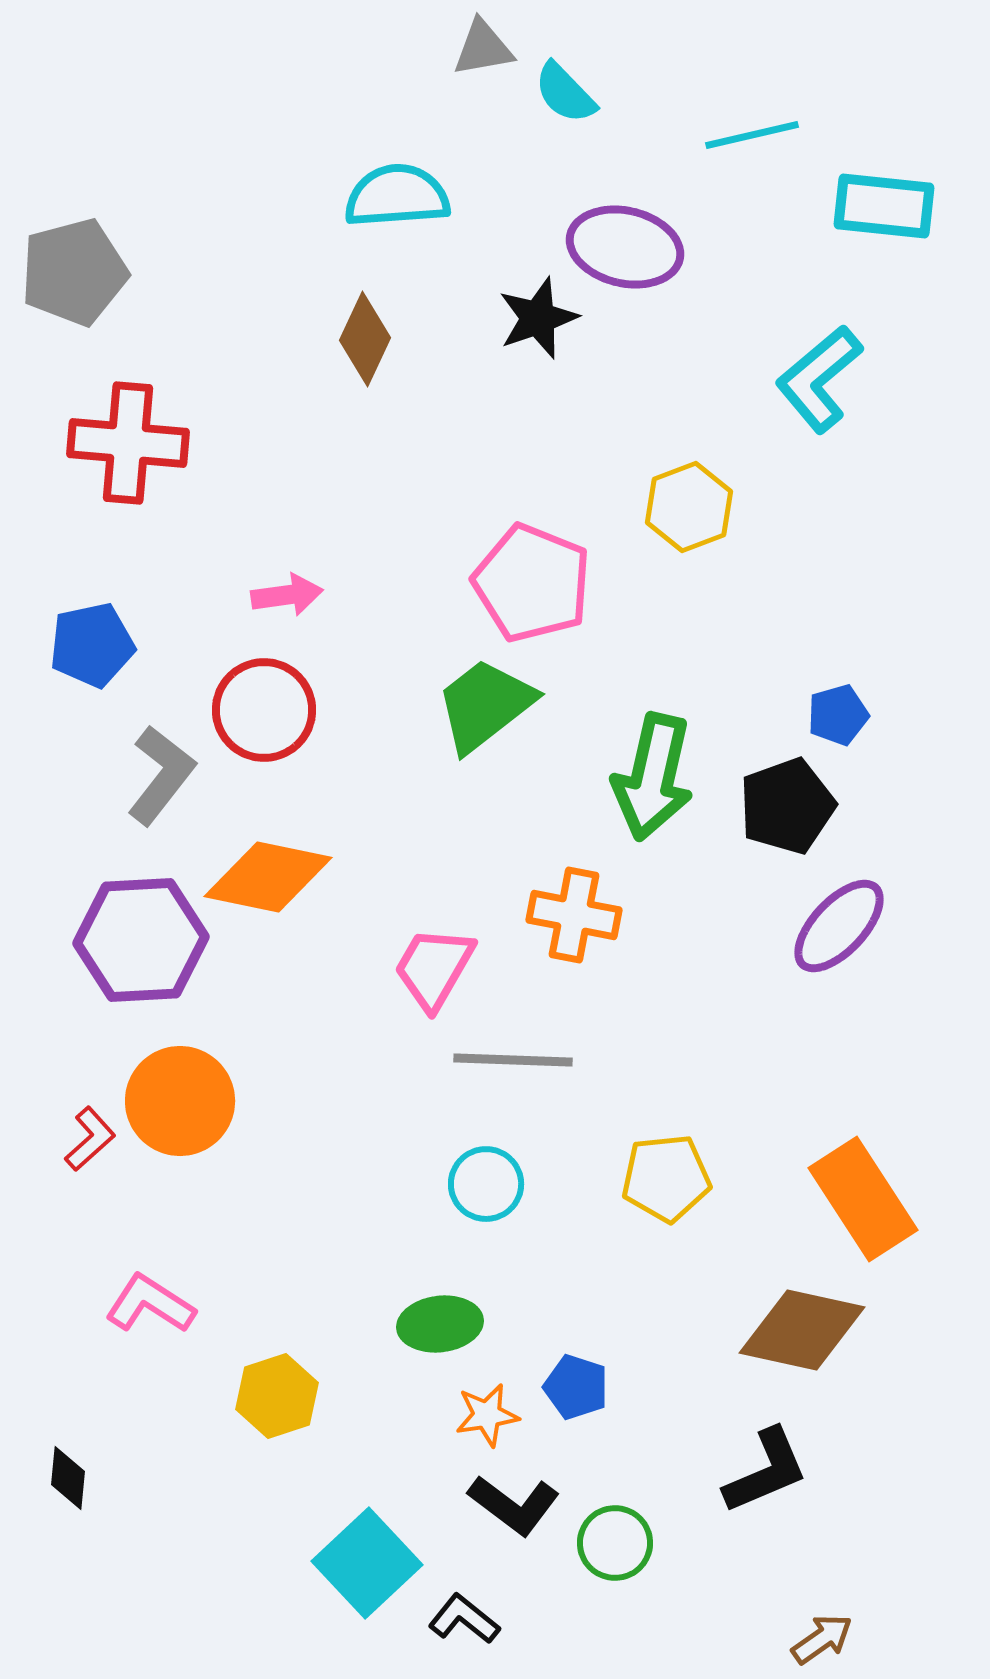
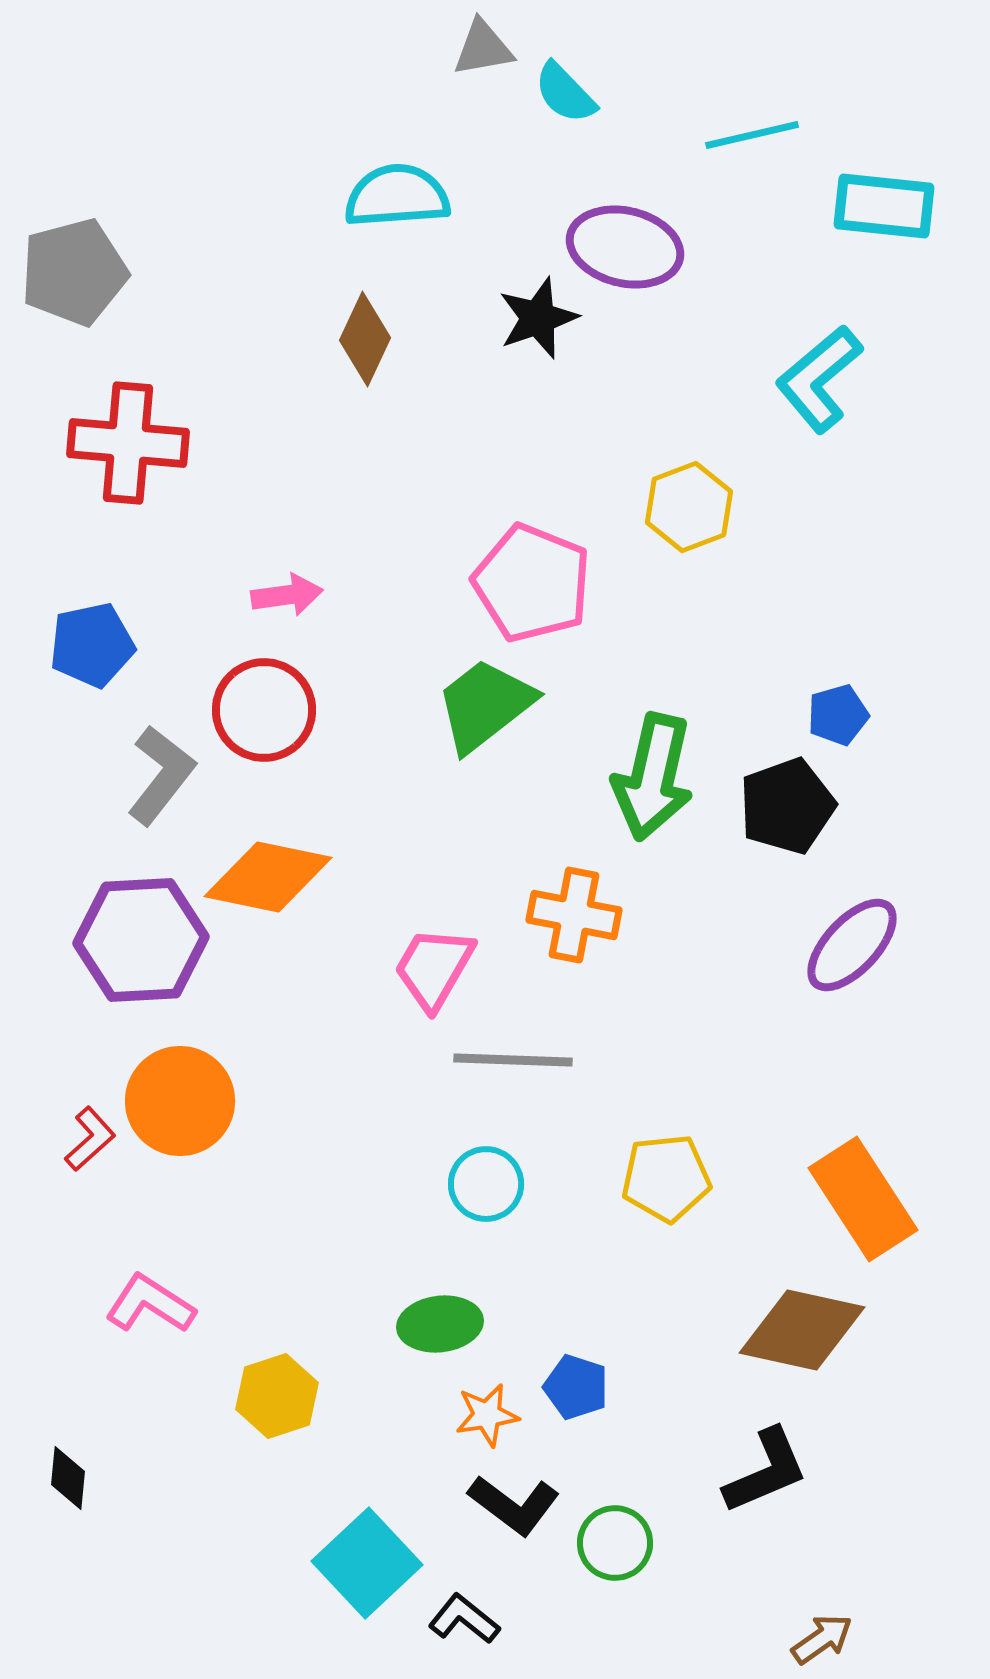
purple ellipse at (839, 926): moved 13 px right, 19 px down
